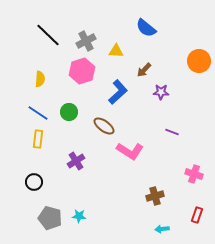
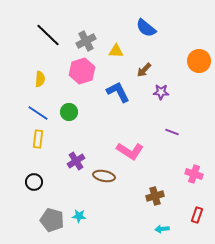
blue L-shape: rotated 75 degrees counterclockwise
brown ellipse: moved 50 px down; rotated 25 degrees counterclockwise
gray pentagon: moved 2 px right, 2 px down
